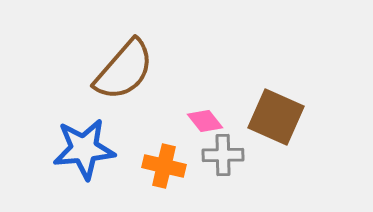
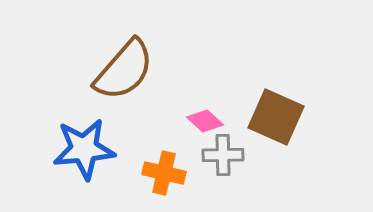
pink diamond: rotated 9 degrees counterclockwise
orange cross: moved 7 px down
